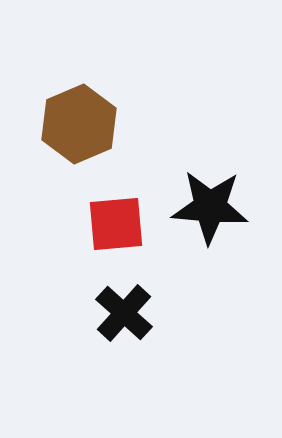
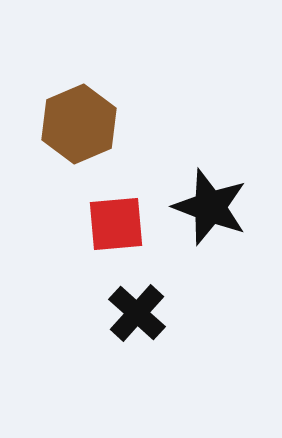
black star: rotated 16 degrees clockwise
black cross: moved 13 px right
